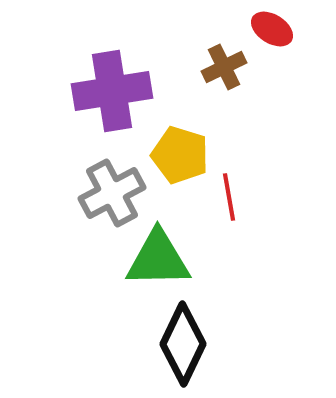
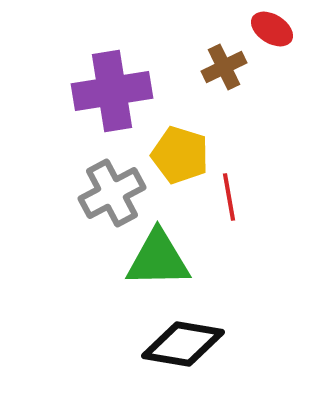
black diamond: rotated 74 degrees clockwise
